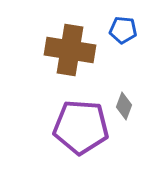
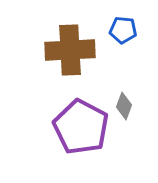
brown cross: rotated 12 degrees counterclockwise
purple pentagon: rotated 24 degrees clockwise
